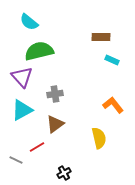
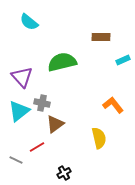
green semicircle: moved 23 px right, 11 px down
cyan rectangle: moved 11 px right; rotated 48 degrees counterclockwise
gray cross: moved 13 px left, 9 px down; rotated 21 degrees clockwise
cyan triangle: moved 3 px left, 1 px down; rotated 10 degrees counterclockwise
